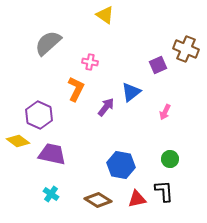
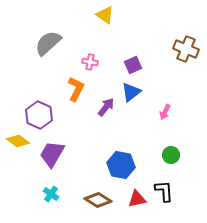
purple square: moved 25 px left
purple trapezoid: rotated 72 degrees counterclockwise
green circle: moved 1 px right, 4 px up
